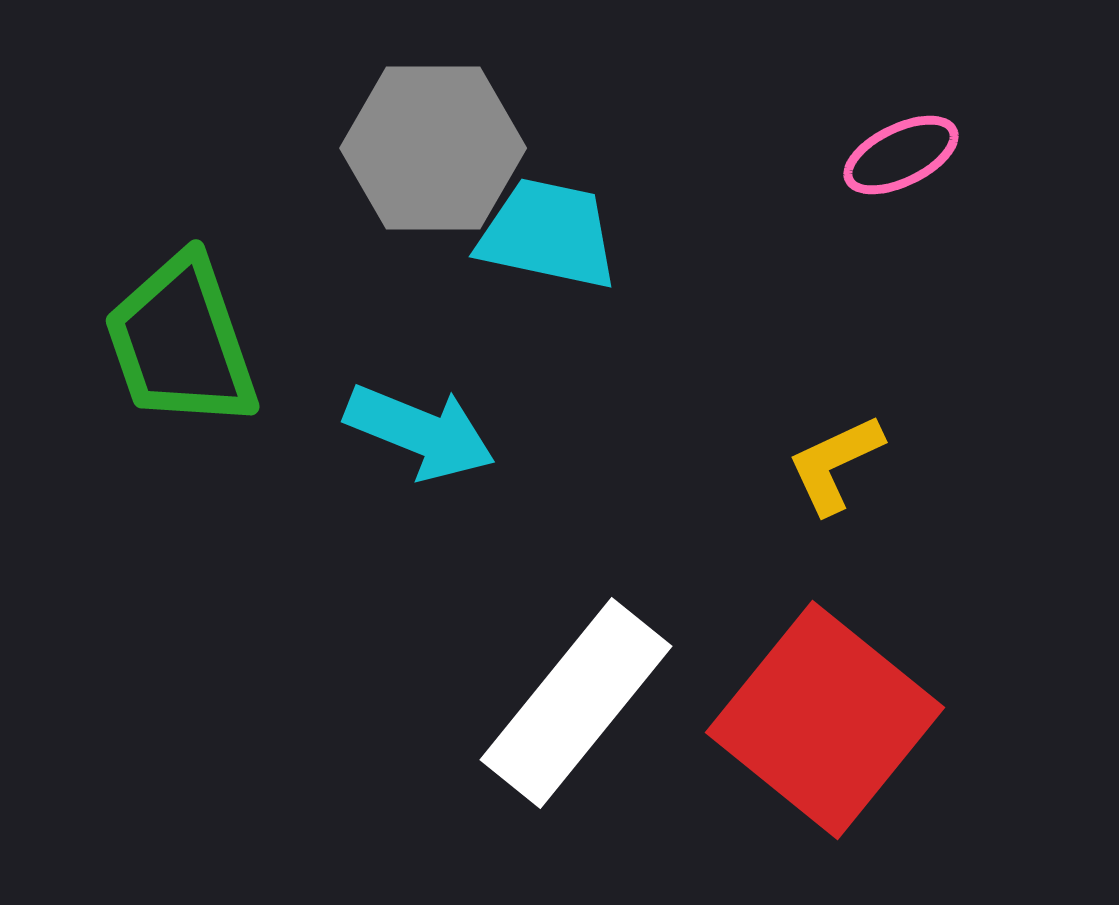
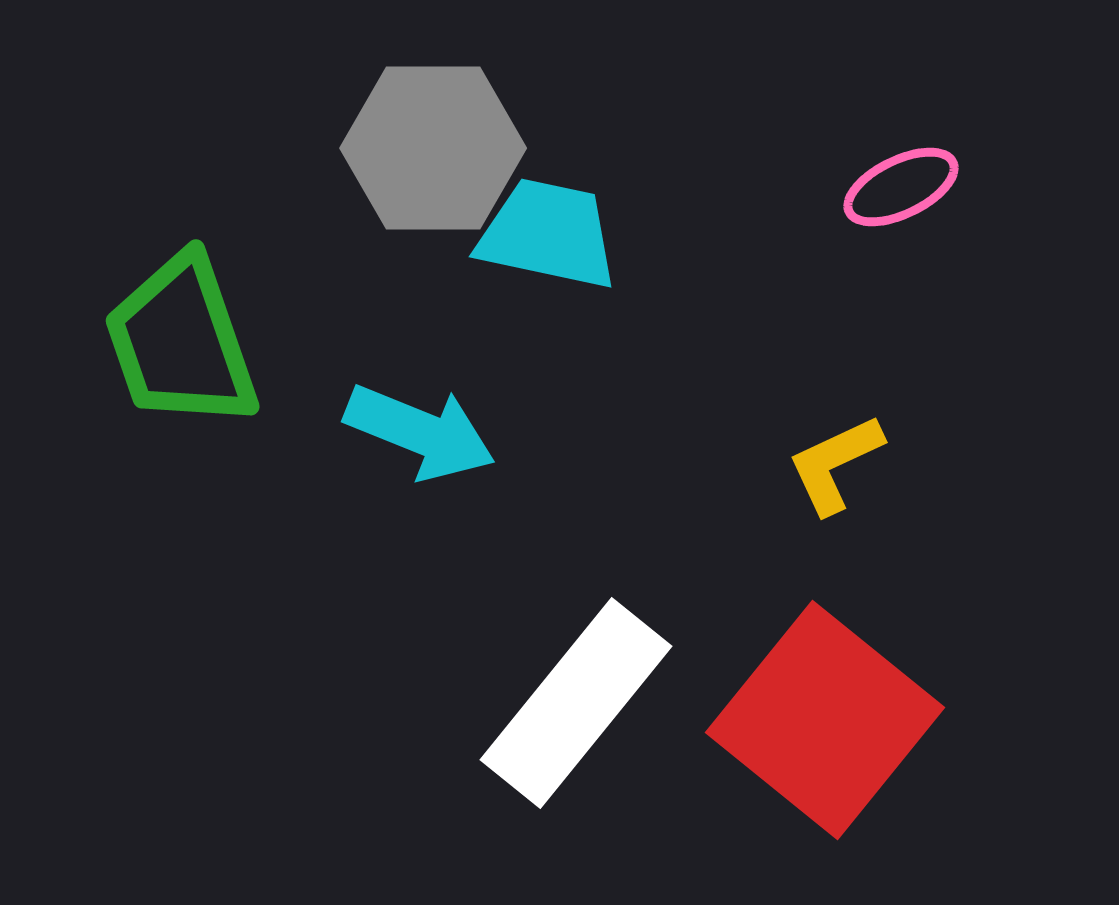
pink ellipse: moved 32 px down
